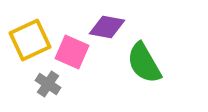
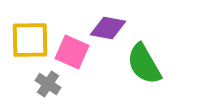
purple diamond: moved 1 px right, 1 px down
yellow square: rotated 24 degrees clockwise
green semicircle: moved 1 px down
